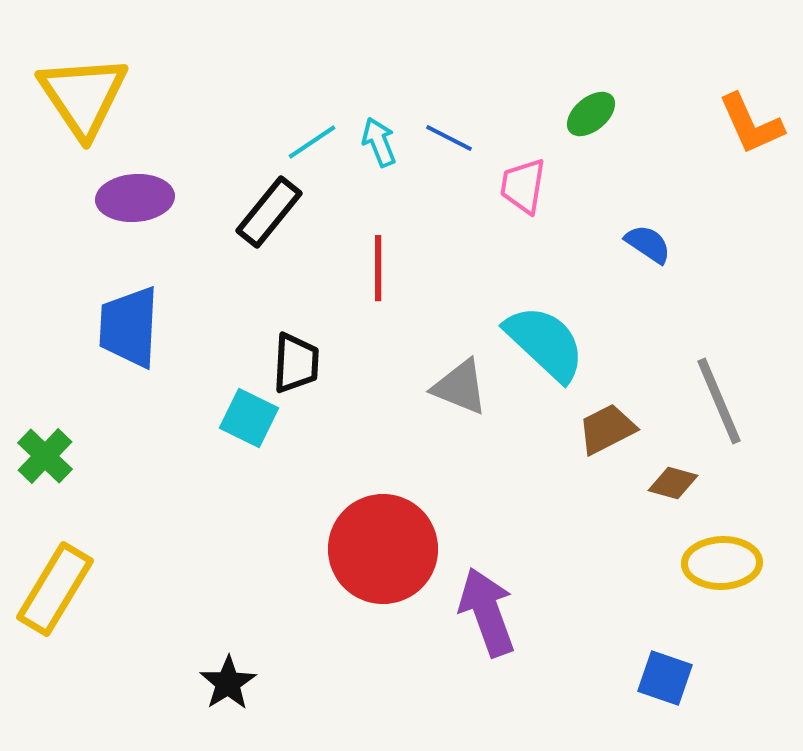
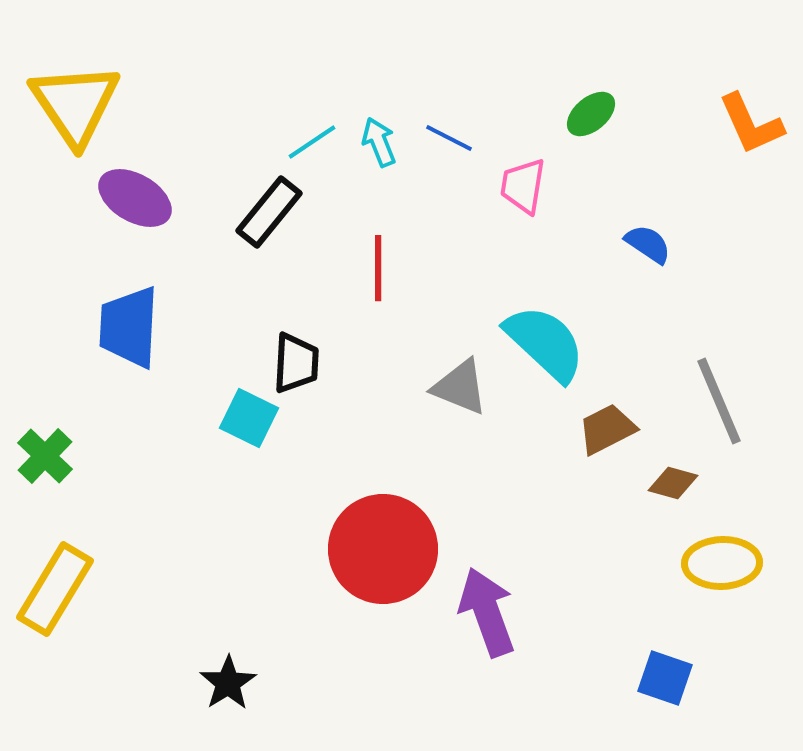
yellow triangle: moved 8 px left, 8 px down
purple ellipse: rotated 34 degrees clockwise
